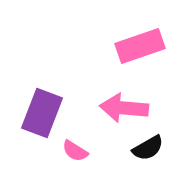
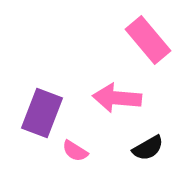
pink rectangle: moved 8 px right, 6 px up; rotated 69 degrees clockwise
pink arrow: moved 7 px left, 10 px up
